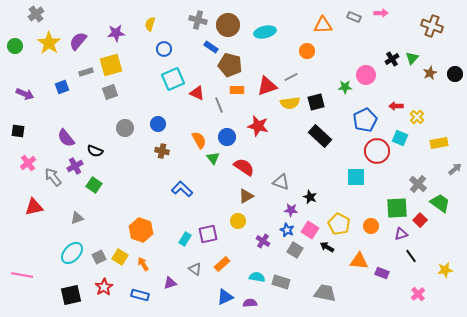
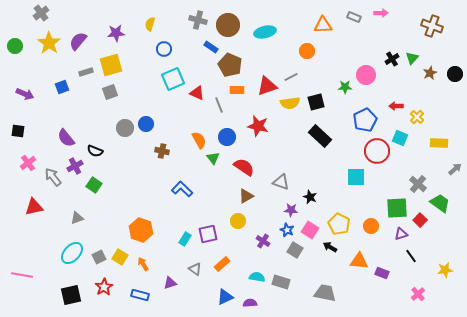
gray cross at (36, 14): moved 5 px right, 1 px up
brown pentagon at (230, 65): rotated 10 degrees clockwise
blue circle at (158, 124): moved 12 px left
yellow rectangle at (439, 143): rotated 12 degrees clockwise
black arrow at (327, 247): moved 3 px right
